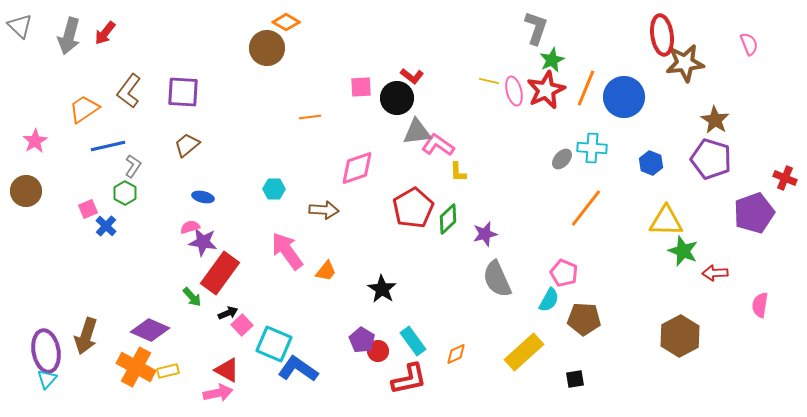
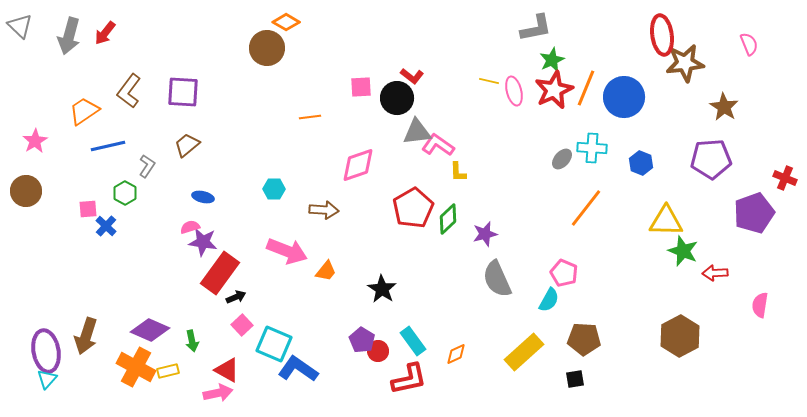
gray L-shape at (536, 28): rotated 60 degrees clockwise
red star at (546, 90): moved 8 px right
orange trapezoid at (84, 109): moved 2 px down
brown star at (715, 120): moved 9 px right, 13 px up
purple pentagon at (711, 159): rotated 21 degrees counterclockwise
blue hexagon at (651, 163): moved 10 px left
gray L-shape at (133, 166): moved 14 px right
pink diamond at (357, 168): moved 1 px right, 3 px up
pink square at (88, 209): rotated 18 degrees clockwise
pink arrow at (287, 251): rotated 147 degrees clockwise
green arrow at (192, 297): moved 44 px down; rotated 30 degrees clockwise
black arrow at (228, 313): moved 8 px right, 16 px up
brown pentagon at (584, 319): moved 20 px down
